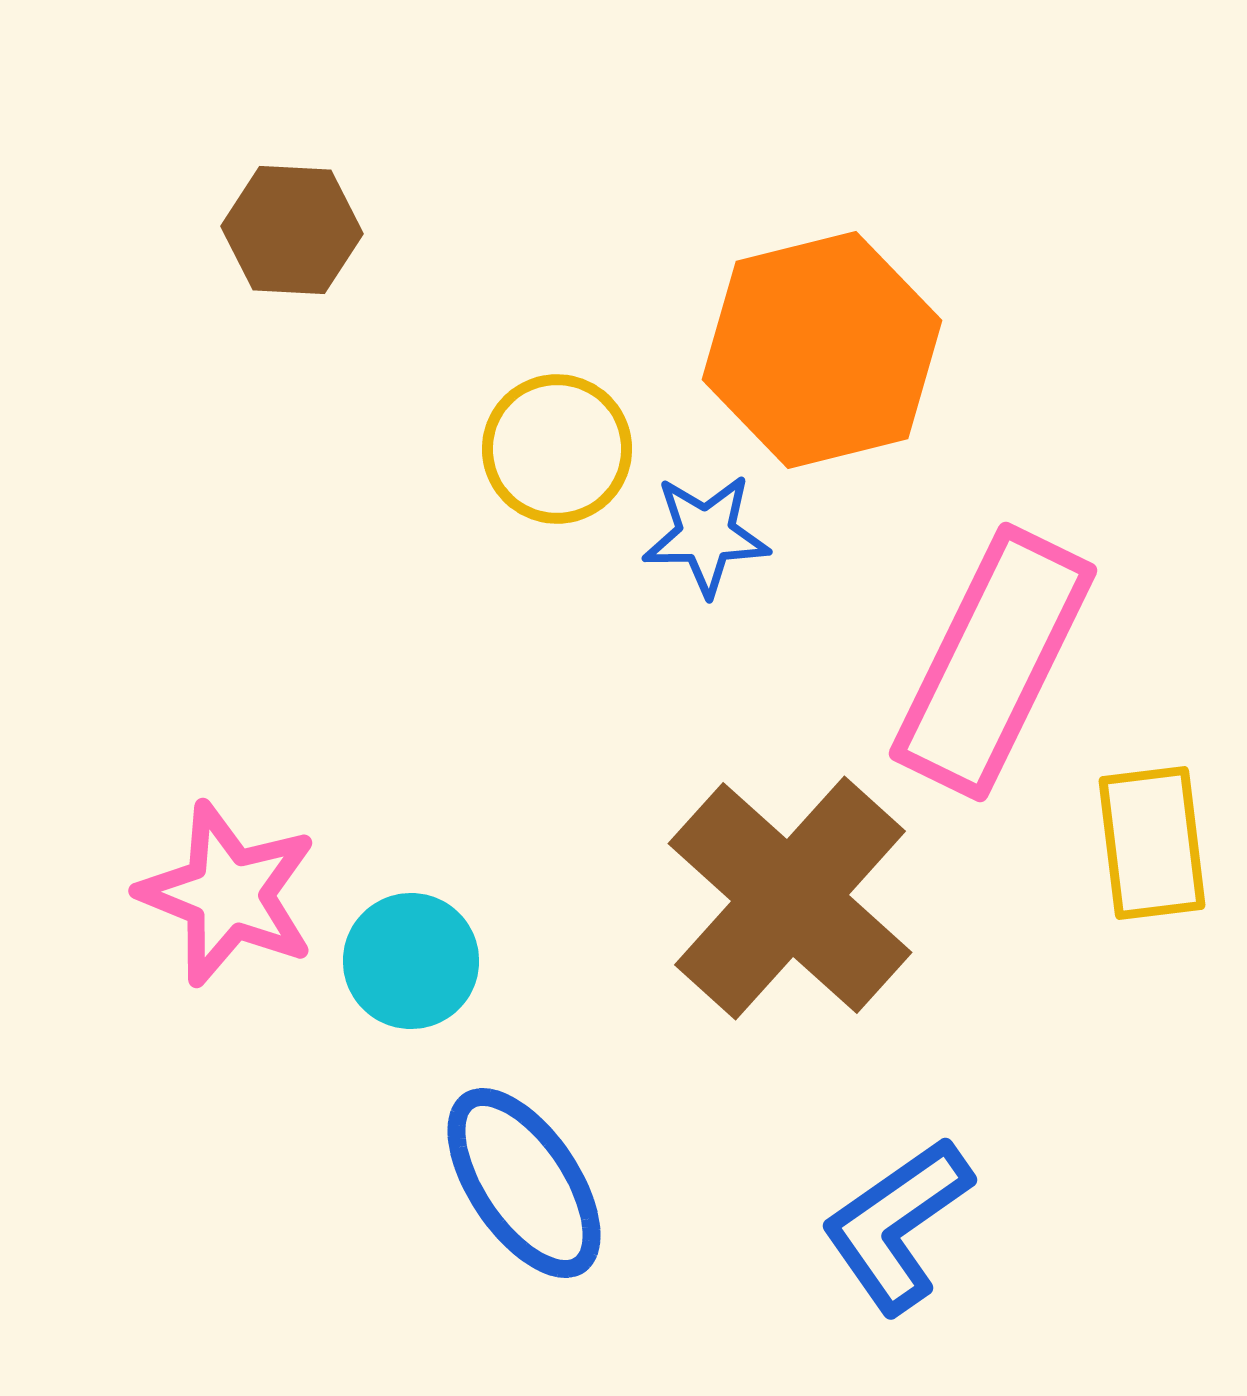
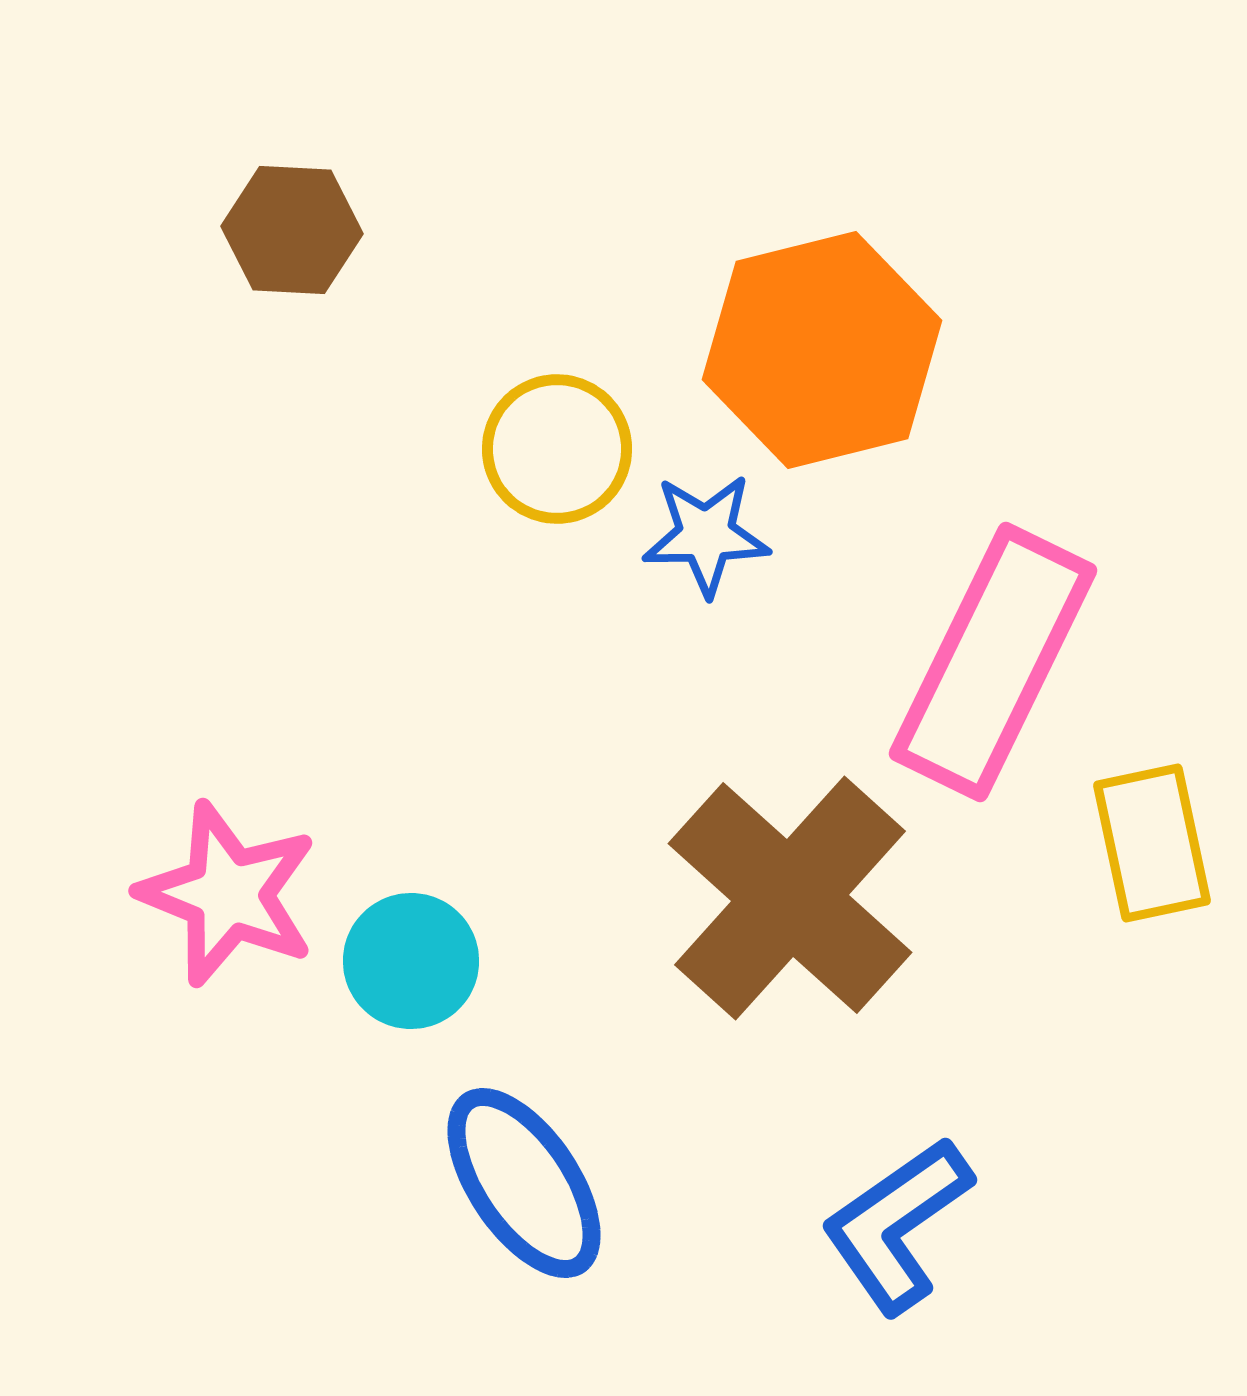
yellow rectangle: rotated 5 degrees counterclockwise
